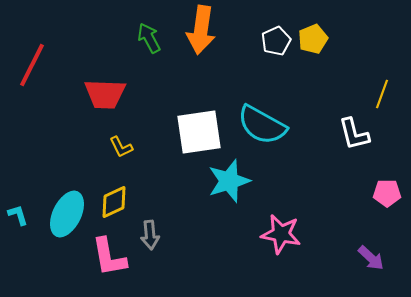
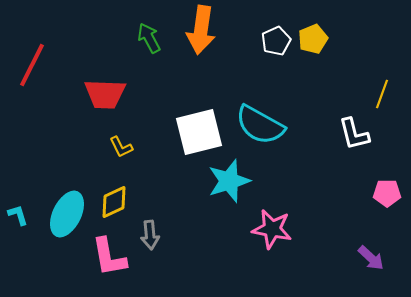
cyan semicircle: moved 2 px left
white square: rotated 6 degrees counterclockwise
pink star: moved 9 px left, 5 px up
